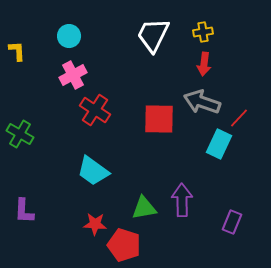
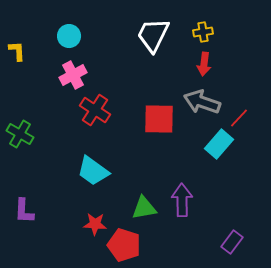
cyan rectangle: rotated 16 degrees clockwise
purple rectangle: moved 20 px down; rotated 15 degrees clockwise
